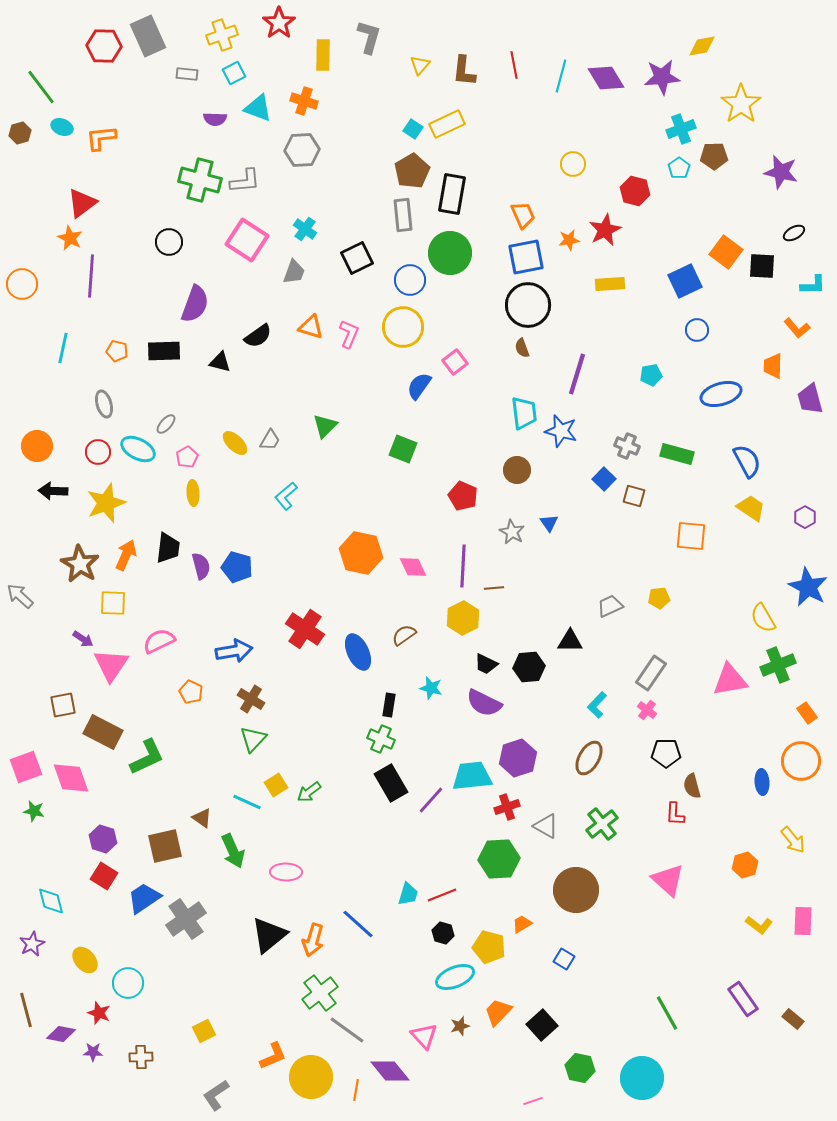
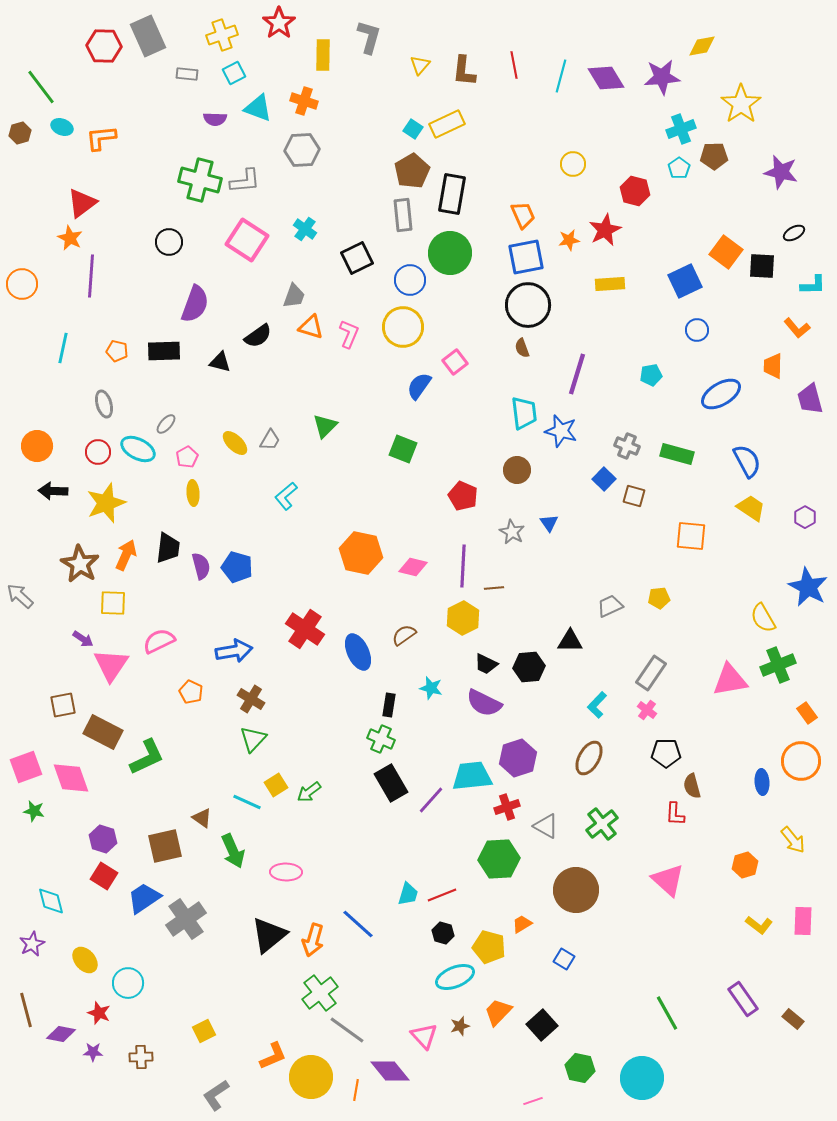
gray trapezoid at (294, 272): moved 24 px down
blue ellipse at (721, 394): rotated 15 degrees counterclockwise
pink diamond at (413, 567): rotated 52 degrees counterclockwise
